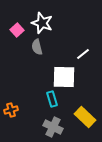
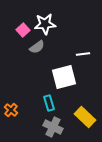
white star: moved 3 px right, 1 px down; rotated 25 degrees counterclockwise
pink square: moved 6 px right
gray semicircle: rotated 112 degrees counterclockwise
white line: rotated 32 degrees clockwise
white square: rotated 15 degrees counterclockwise
cyan rectangle: moved 3 px left, 4 px down
orange cross: rotated 32 degrees counterclockwise
